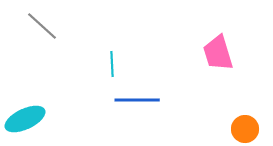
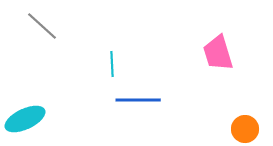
blue line: moved 1 px right
